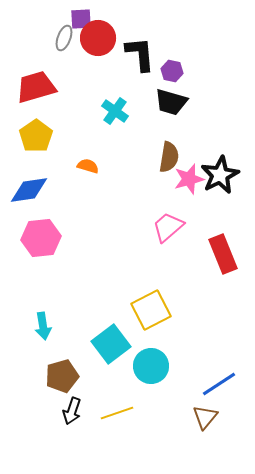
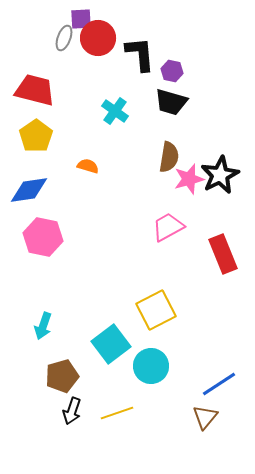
red trapezoid: moved 1 px left, 3 px down; rotated 30 degrees clockwise
pink trapezoid: rotated 12 degrees clockwise
pink hexagon: moved 2 px right, 1 px up; rotated 18 degrees clockwise
yellow square: moved 5 px right
cyan arrow: rotated 28 degrees clockwise
